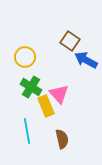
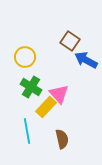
yellow rectangle: moved 1 px down; rotated 65 degrees clockwise
